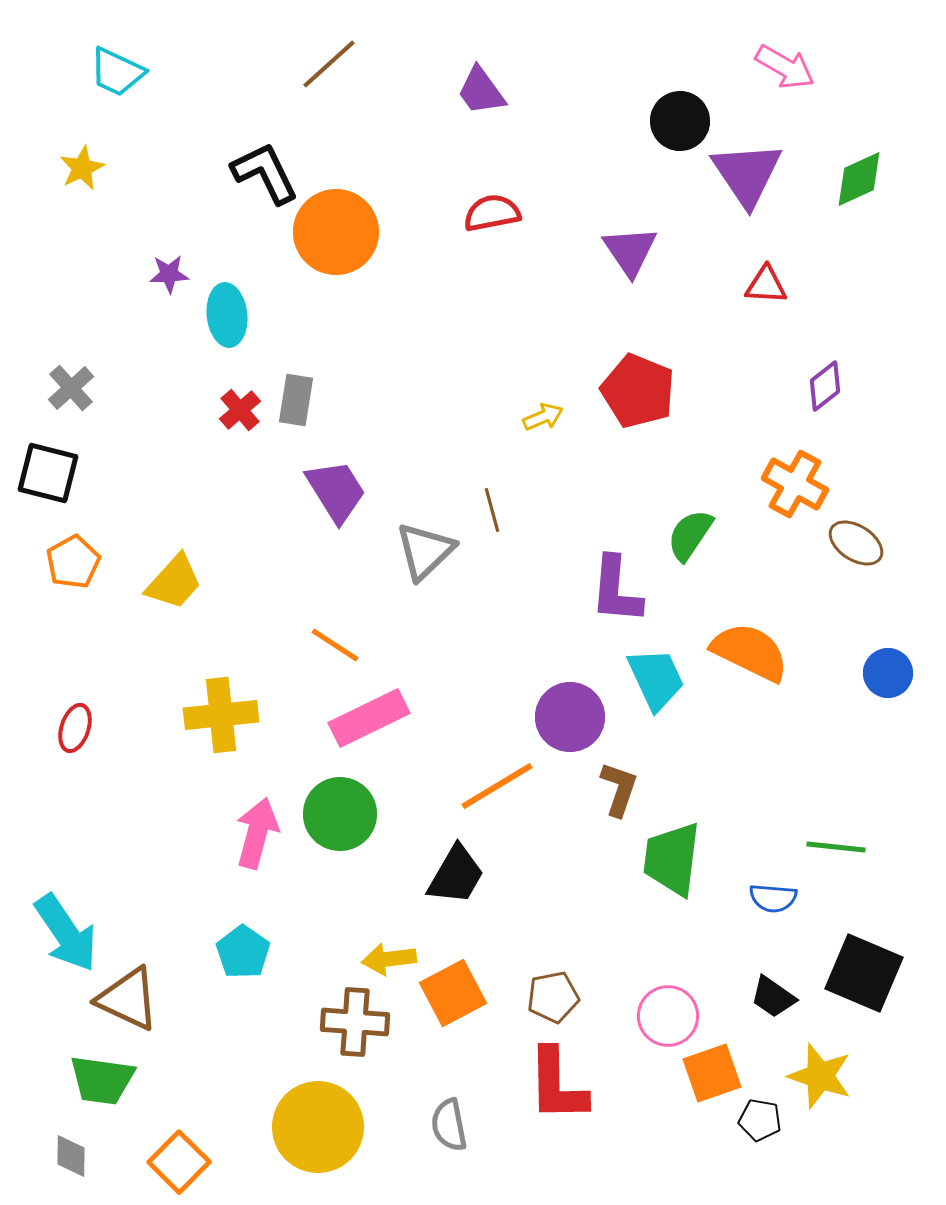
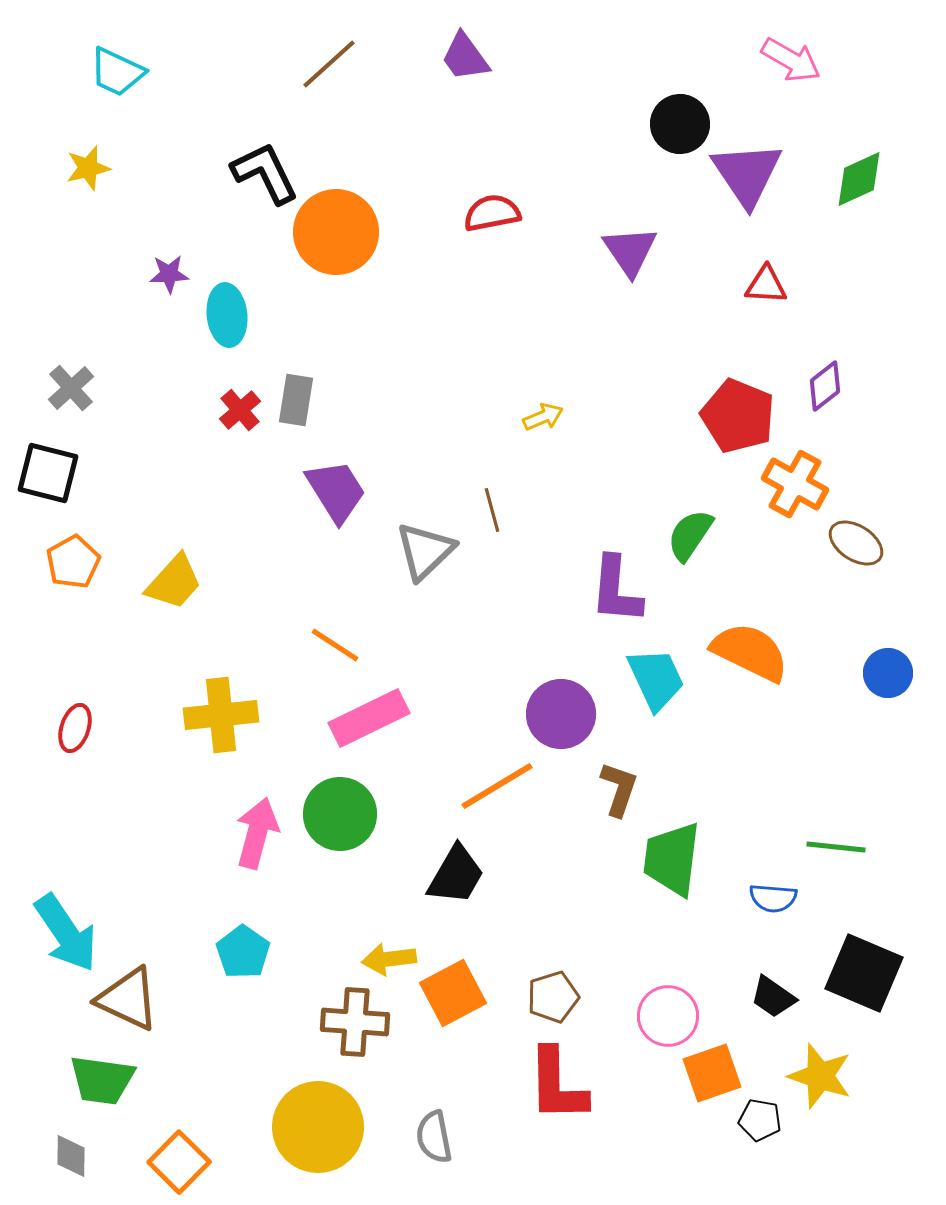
pink arrow at (785, 67): moved 6 px right, 7 px up
purple trapezoid at (481, 91): moved 16 px left, 34 px up
black circle at (680, 121): moved 3 px down
yellow star at (82, 168): moved 6 px right; rotated 12 degrees clockwise
red pentagon at (638, 391): moved 100 px right, 25 px down
purple circle at (570, 717): moved 9 px left, 3 px up
brown pentagon at (553, 997): rotated 6 degrees counterclockwise
gray semicircle at (449, 1125): moved 15 px left, 12 px down
